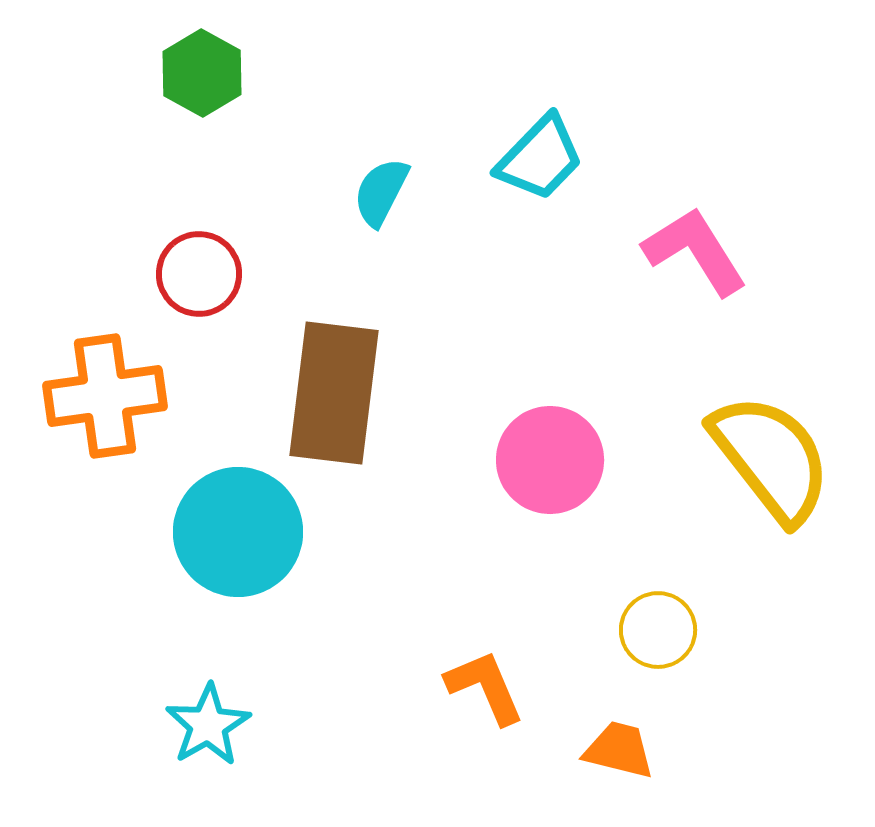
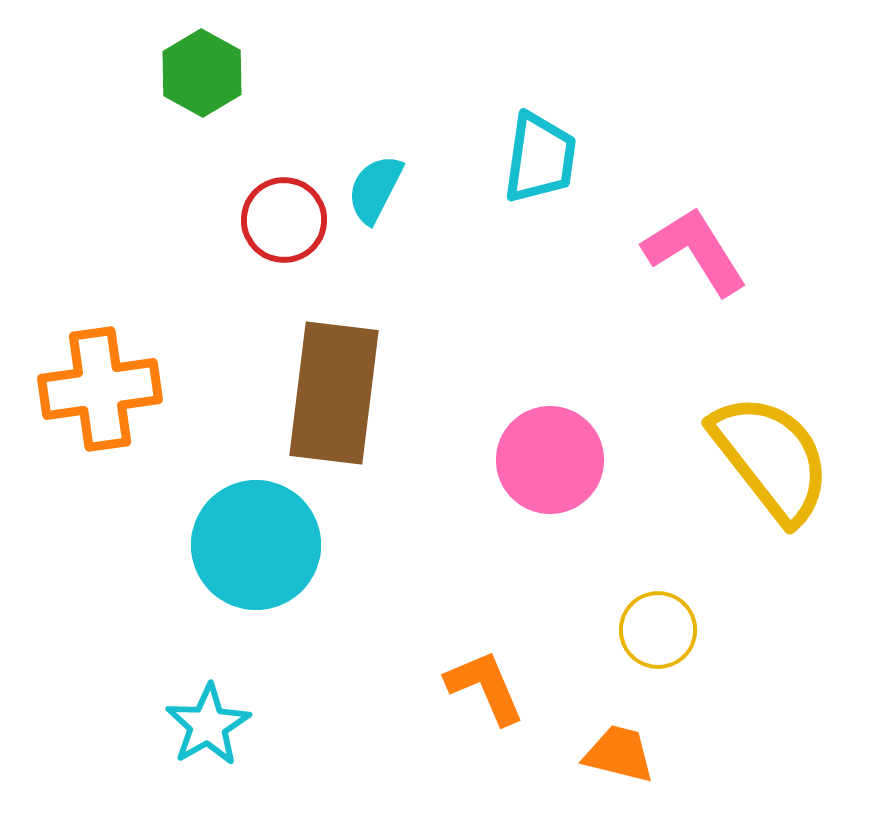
cyan trapezoid: rotated 36 degrees counterclockwise
cyan semicircle: moved 6 px left, 3 px up
red circle: moved 85 px right, 54 px up
orange cross: moved 5 px left, 7 px up
cyan circle: moved 18 px right, 13 px down
orange trapezoid: moved 4 px down
